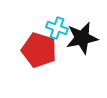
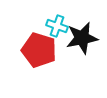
cyan cross: moved 2 px up
